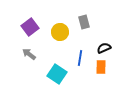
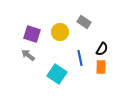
gray rectangle: rotated 40 degrees counterclockwise
purple square: moved 2 px right, 7 px down; rotated 36 degrees counterclockwise
black semicircle: moved 2 px left, 1 px down; rotated 144 degrees clockwise
gray arrow: moved 1 px left, 1 px down
blue line: rotated 21 degrees counterclockwise
